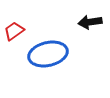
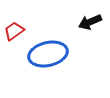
black arrow: rotated 15 degrees counterclockwise
